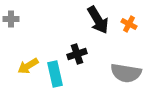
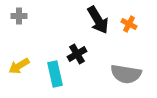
gray cross: moved 8 px right, 3 px up
black cross: rotated 12 degrees counterclockwise
yellow arrow: moved 9 px left
gray semicircle: moved 1 px down
